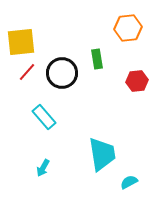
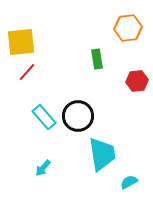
black circle: moved 16 px right, 43 px down
cyan arrow: rotated 12 degrees clockwise
